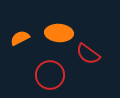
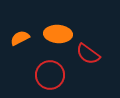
orange ellipse: moved 1 px left, 1 px down
